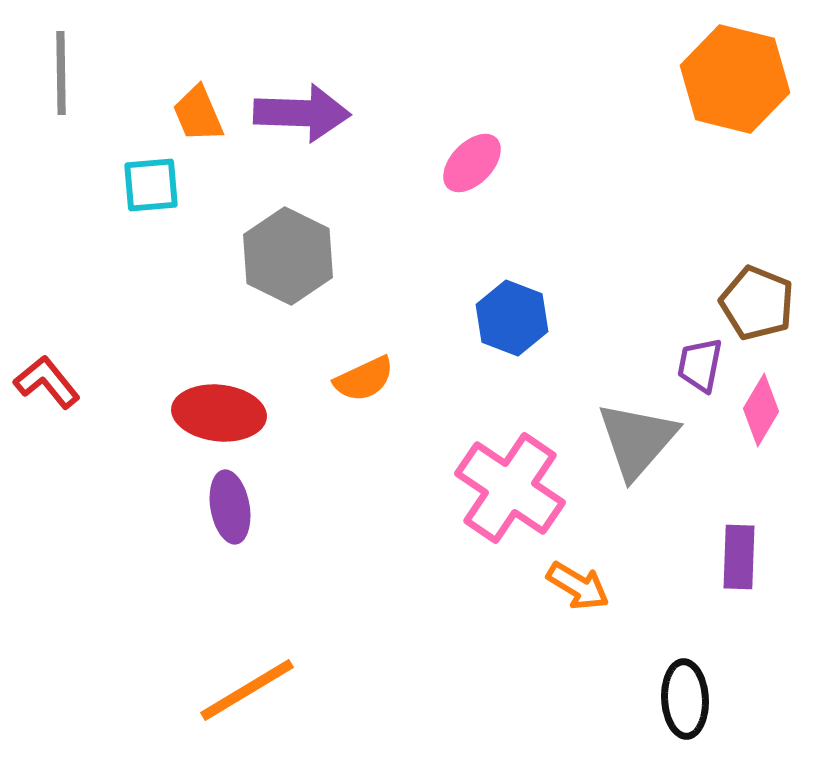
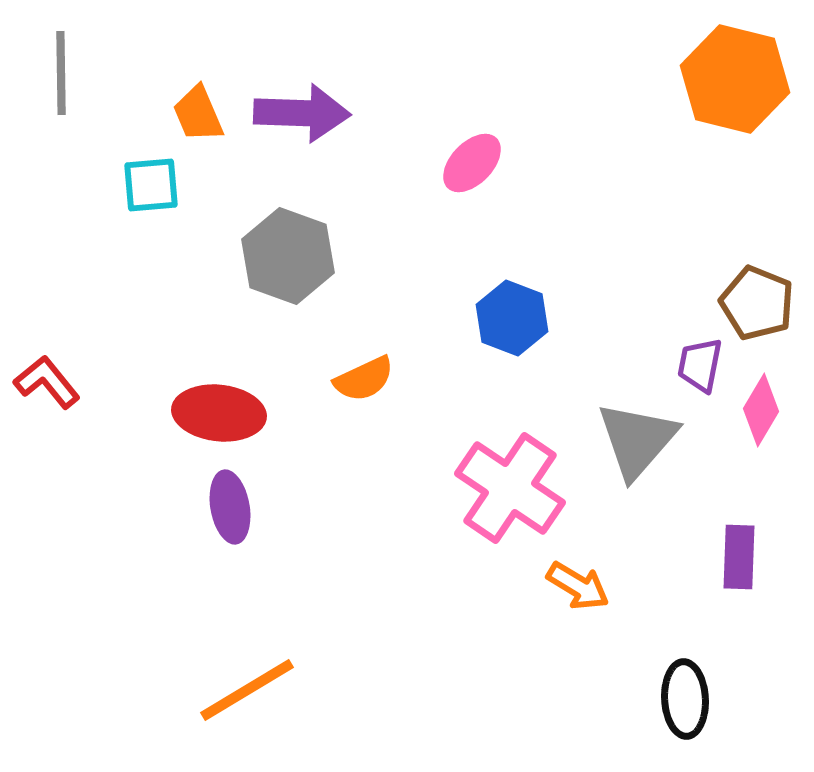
gray hexagon: rotated 6 degrees counterclockwise
